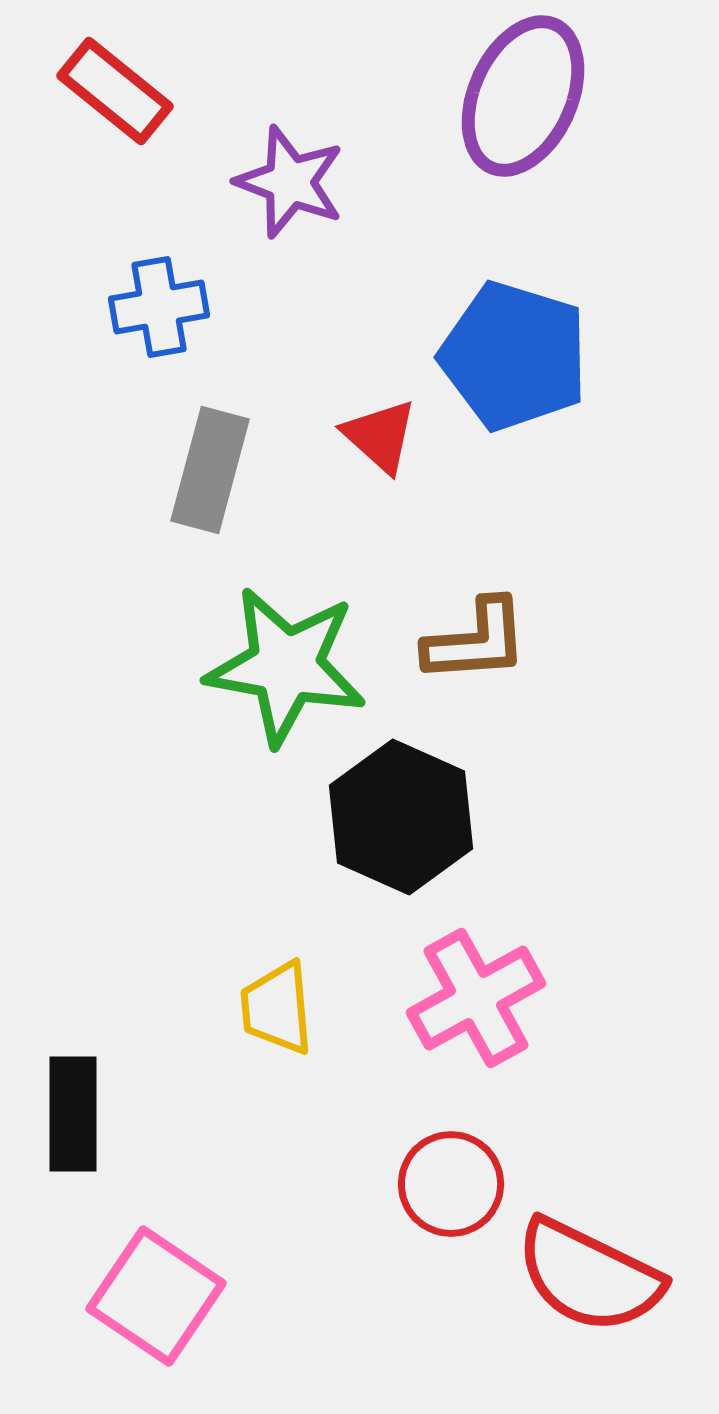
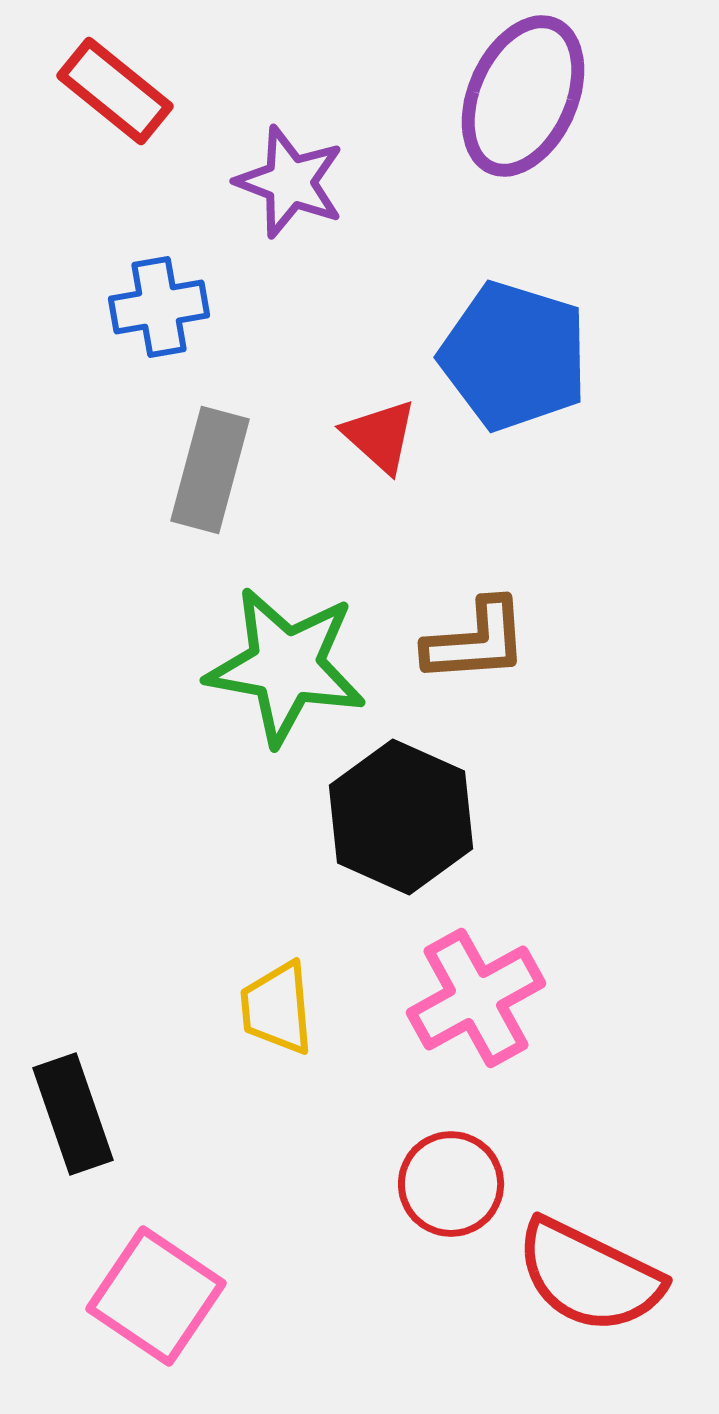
black rectangle: rotated 19 degrees counterclockwise
